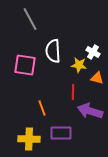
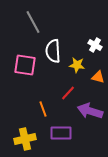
gray line: moved 3 px right, 3 px down
white cross: moved 2 px right, 7 px up
yellow star: moved 2 px left
orange triangle: moved 1 px right, 1 px up
red line: moved 5 px left, 1 px down; rotated 42 degrees clockwise
orange line: moved 1 px right, 1 px down
yellow cross: moved 4 px left; rotated 15 degrees counterclockwise
